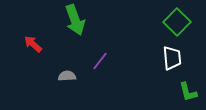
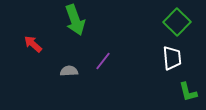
purple line: moved 3 px right
gray semicircle: moved 2 px right, 5 px up
